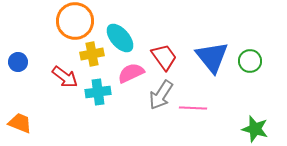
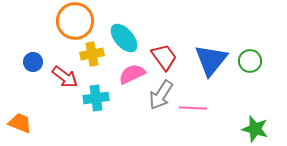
cyan ellipse: moved 4 px right
blue triangle: moved 1 px left, 3 px down; rotated 18 degrees clockwise
blue circle: moved 15 px right
pink semicircle: moved 1 px right, 1 px down
cyan cross: moved 2 px left, 6 px down
